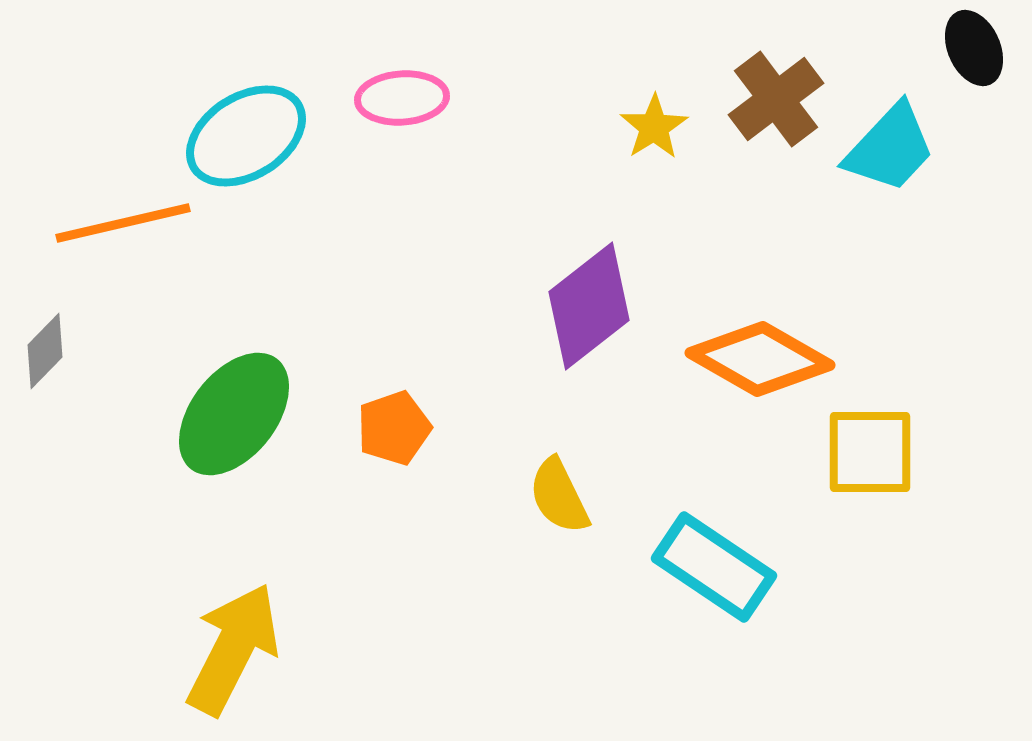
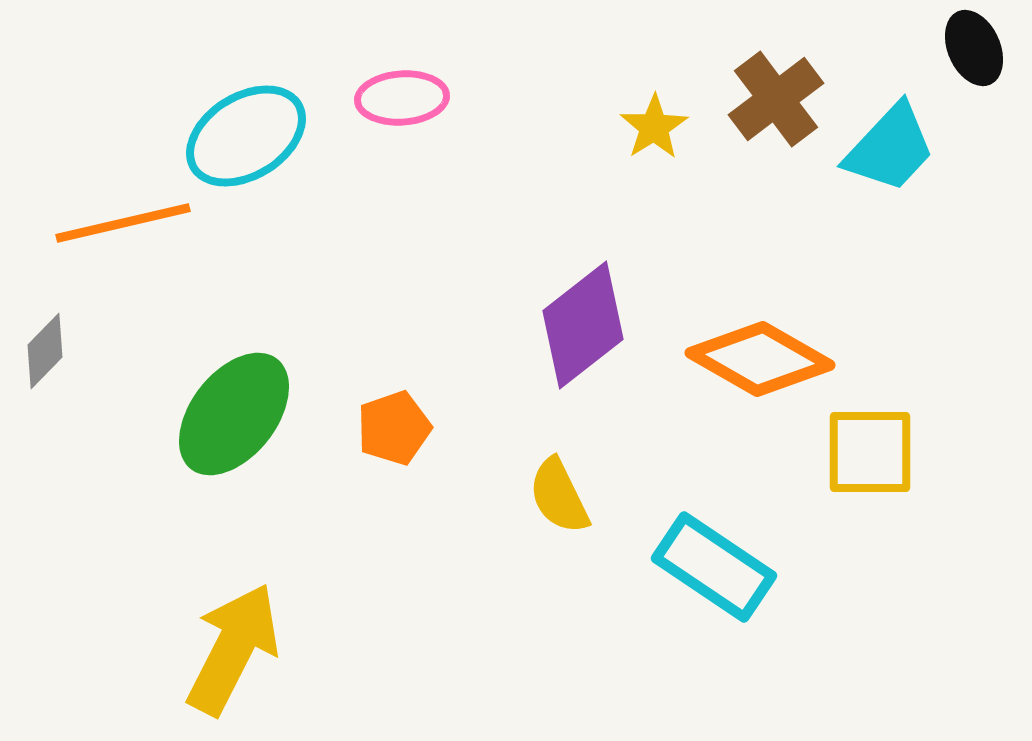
purple diamond: moved 6 px left, 19 px down
